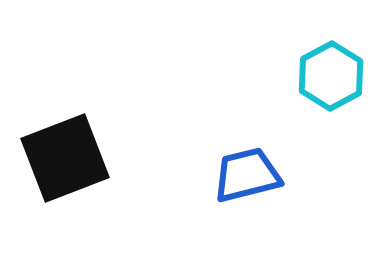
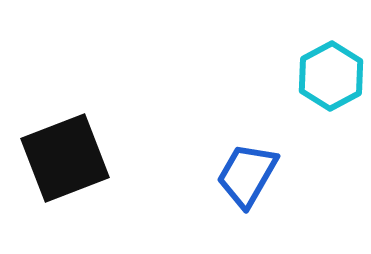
blue trapezoid: rotated 46 degrees counterclockwise
